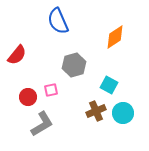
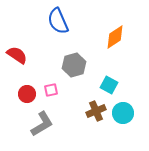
red semicircle: rotated 95 degrees counterclockwise
red circle: moved 1 px left, 3 px up
